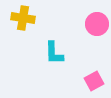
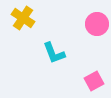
yellow cross: rotated 25 degrees clockwise
cyan L-shape: rotated 20 degrees counterclockwise
